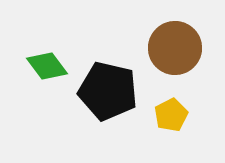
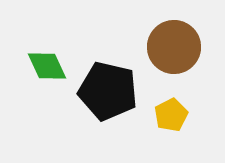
brown circle: moved 1 px left, 1 px up
green diamond: rotated 12 degrees clockwise
